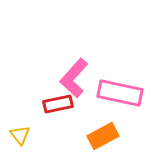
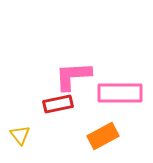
pink L-shape: moved 1 px left, 2 px up; rotated 45 degrees clockwise
pink rectangle: rotated 12 degrees counterclockwise
